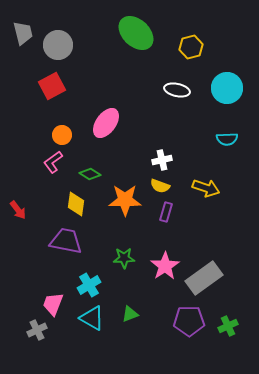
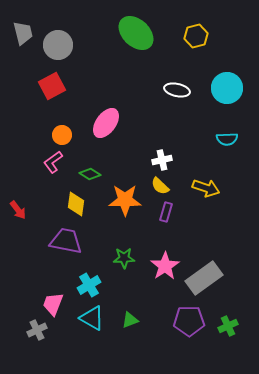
yellow hexagon: moved 5 px right, 11 px up
yellow semicircle: rotated 24 degrees clockwise
green triangle: moved 6 px down
